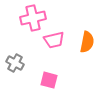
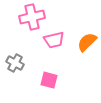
pink cross: moved 1 px left, 1 px up
orange semicircle: rotated 145 degrees counterclockwise
